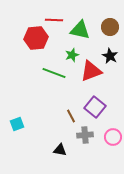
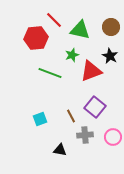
red line: rotated 42 degrees clockwise
brown circle: moved 1 px right
green line: moved 4 px left
cyan square: moved 23 px right, 5 px up
